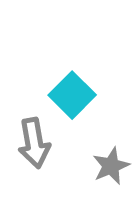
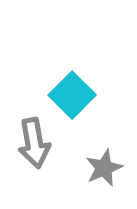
gray star: moved 7 px left, 2 px down
